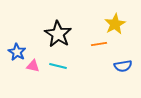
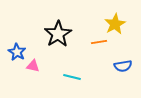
black star: rotated 8 degrees clockwise
orange line: moved 2 px up
cyan line: moved 14 px right, 11 px down
